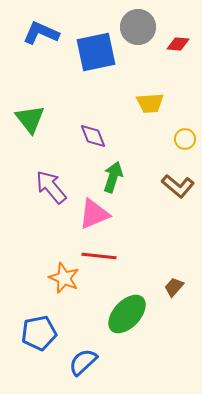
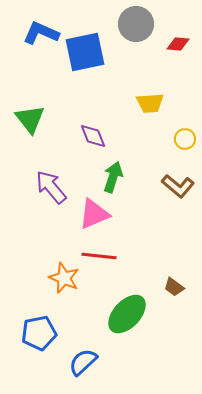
gray circle: moved 2 px left, 3 px up
blue square: moved 11 px left
brown trapezoid: rotated 95 degrees counterclockwise
